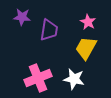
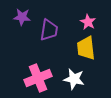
yellow trapezoid: rotated 35 degrees counterclockwise
